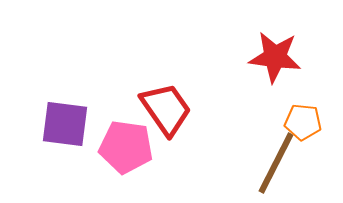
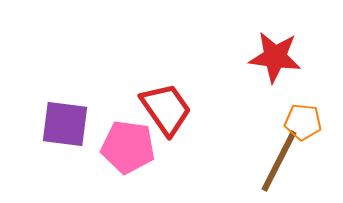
pink pentagon: moved 2 px right
brown line: moved 3 px right, 2 px up
